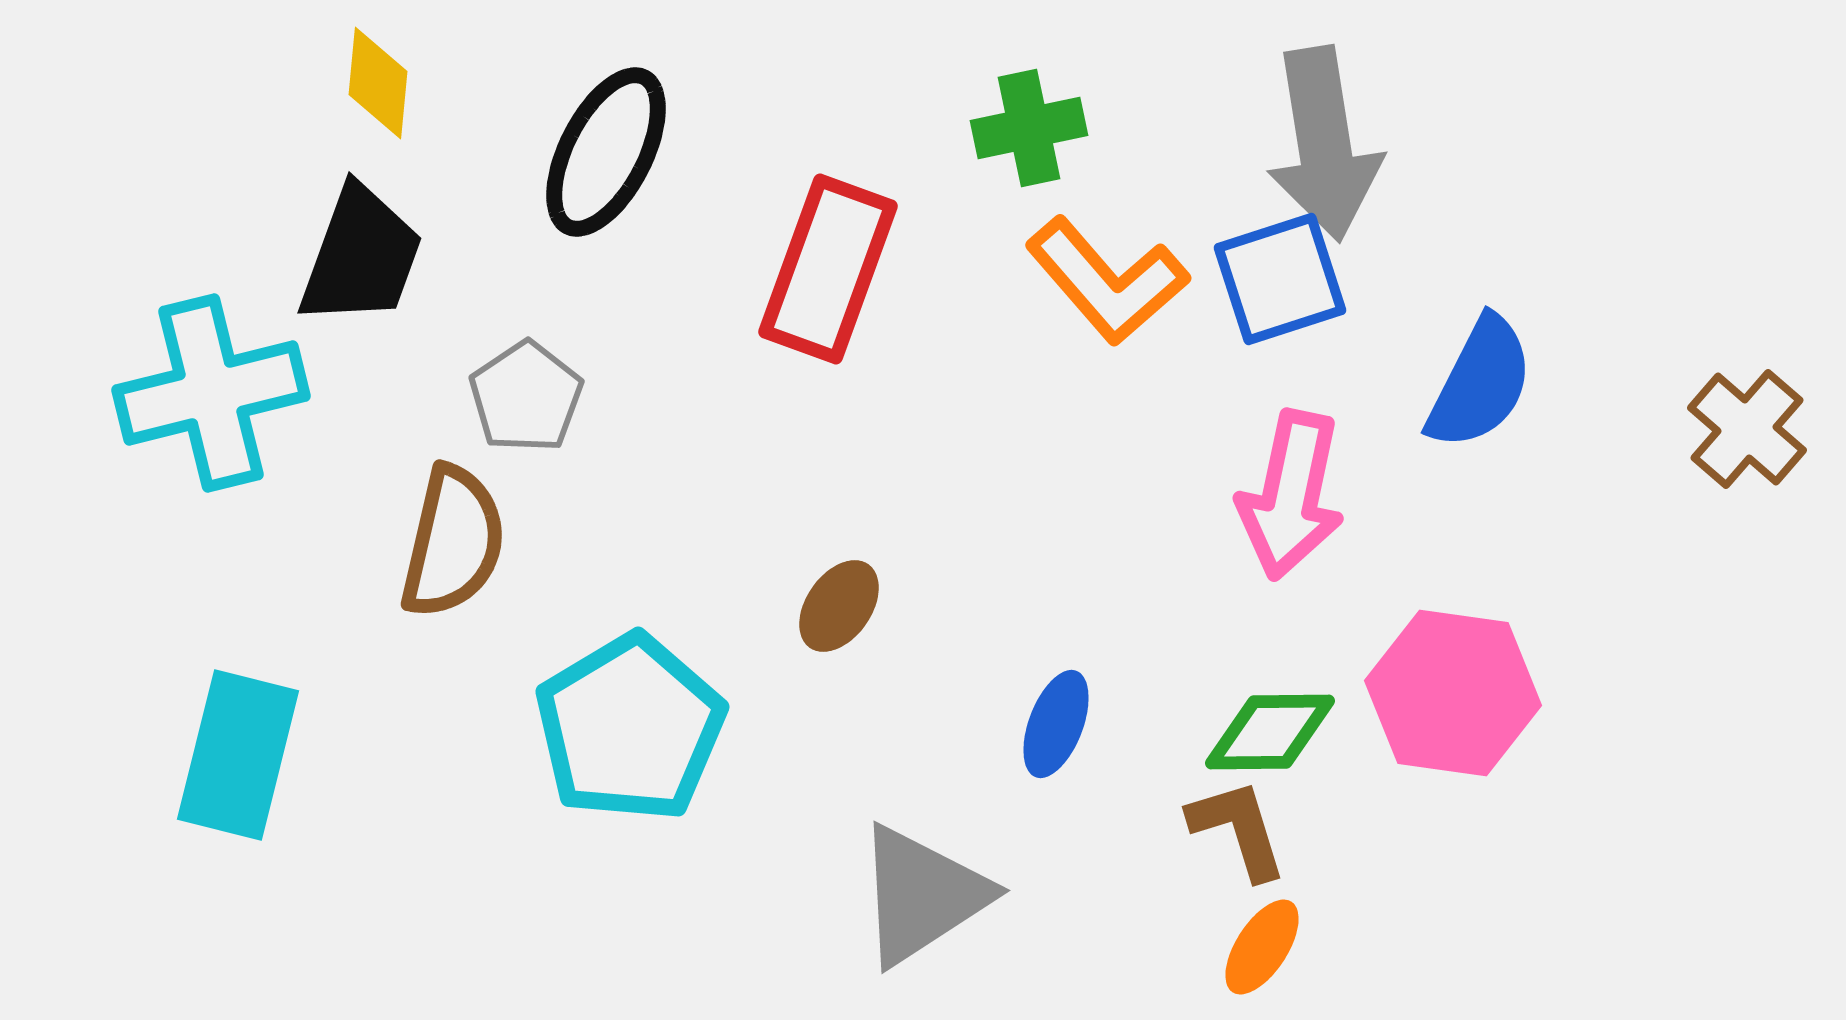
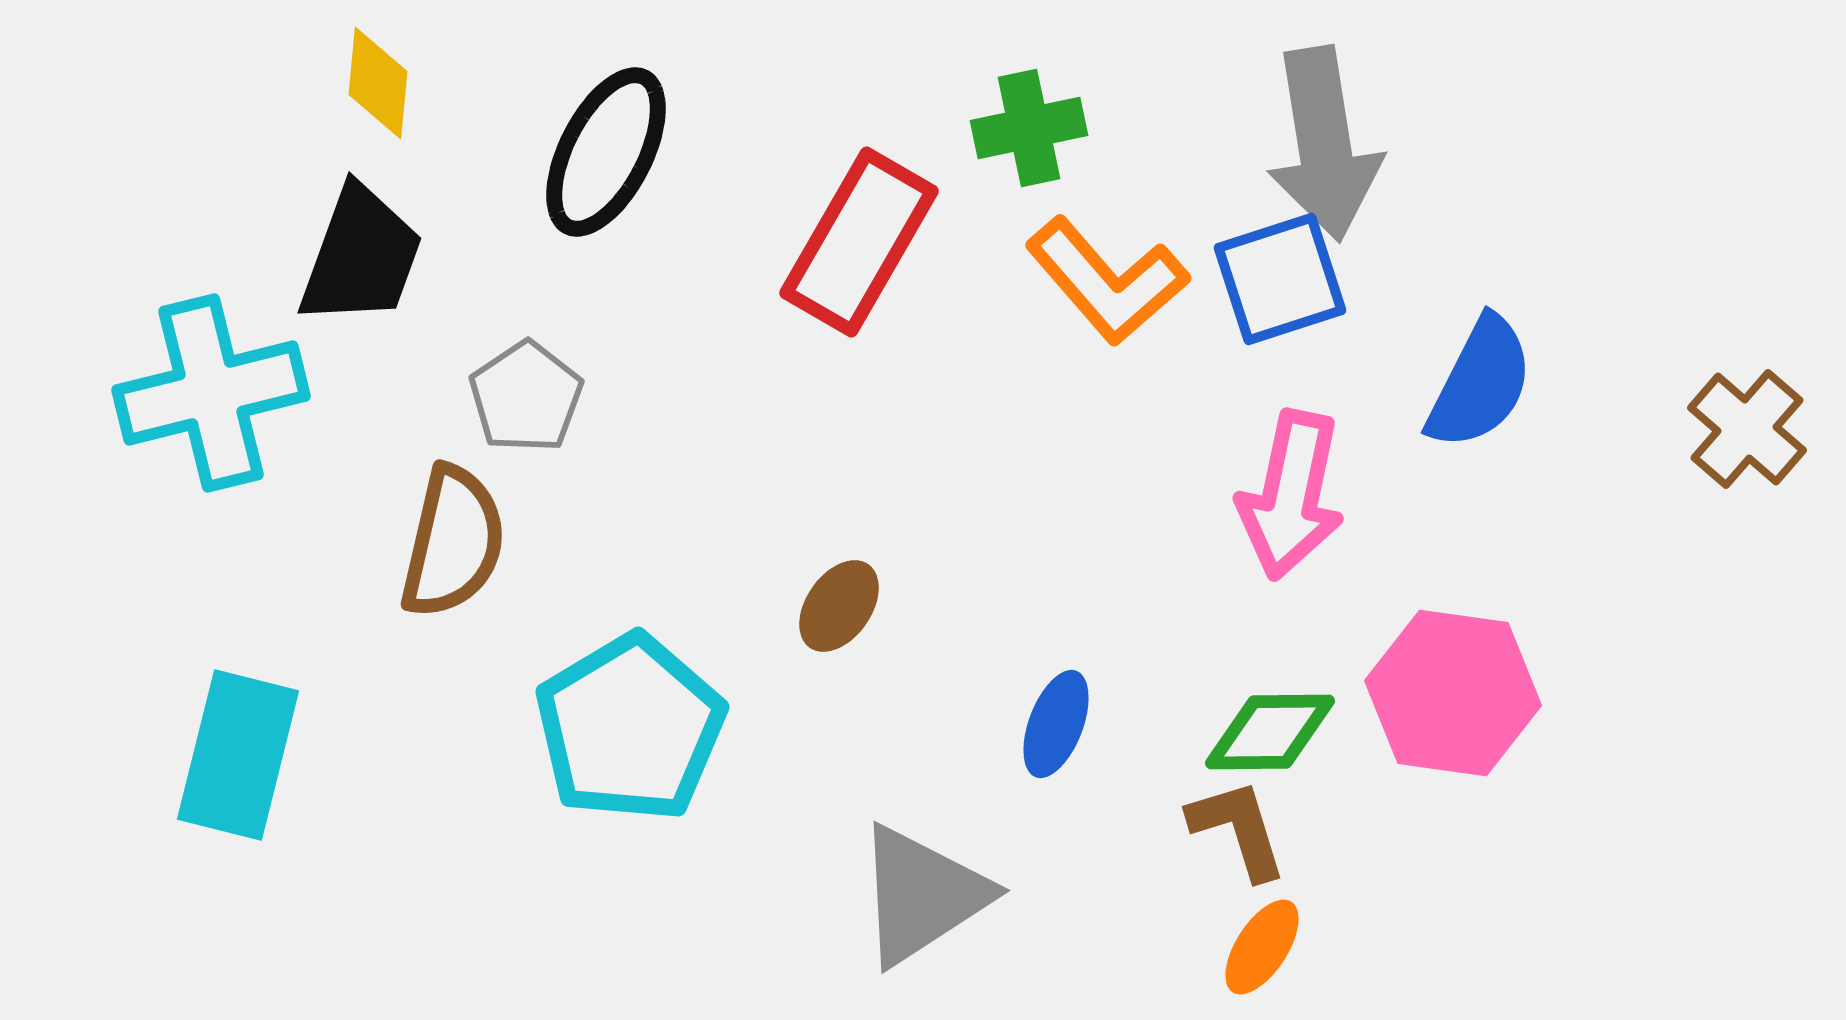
red rectangle: moved 31 px right, 27 px up; rotated 10 degrees clockwise
